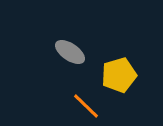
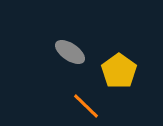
yellow pentagon: moved 4 px up; rotated 20 degrees counterclockwise
